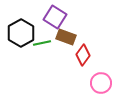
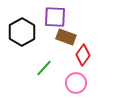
purple square: rotated 30 degrees counterclockwise
black hexagon: moved 1 px right, 1 px up
green line: moved 2 px right, 25 px down; rotated 36 degrees counterclockwise
pink circle: moved 25 px left
